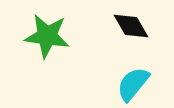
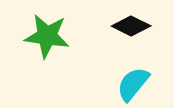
black diamond: rotated 33 degrees counterclockwise
